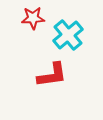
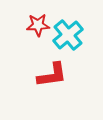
red star: moved 5 px right, 7 px down
